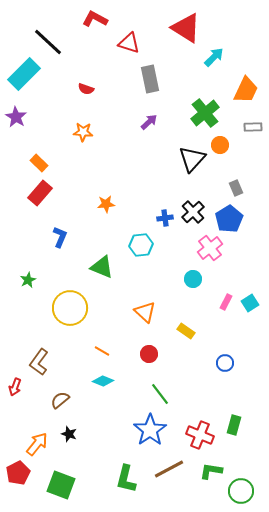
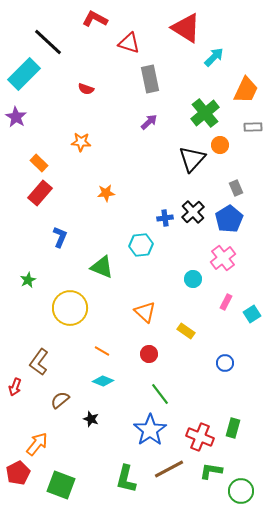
orange star at (83, 132): moved 2 px left, 10 px down
orange star at (106, 204): moved 11 px up
pink cross at (210, 248): moved 13 px right, 10 px down
cyan square at (250, 303): moved 2 px right, 11 px down
green rectangle at (234, 425): moved 1 px left, 3 px down
black star at (69, 434): moved 22 px right, 15 px up
red cross at (200, 435): moved 2 px down
